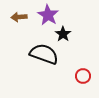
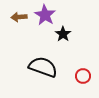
purple star: moved 3 px left
black semicircle: moved 1 px left, 13 px down
